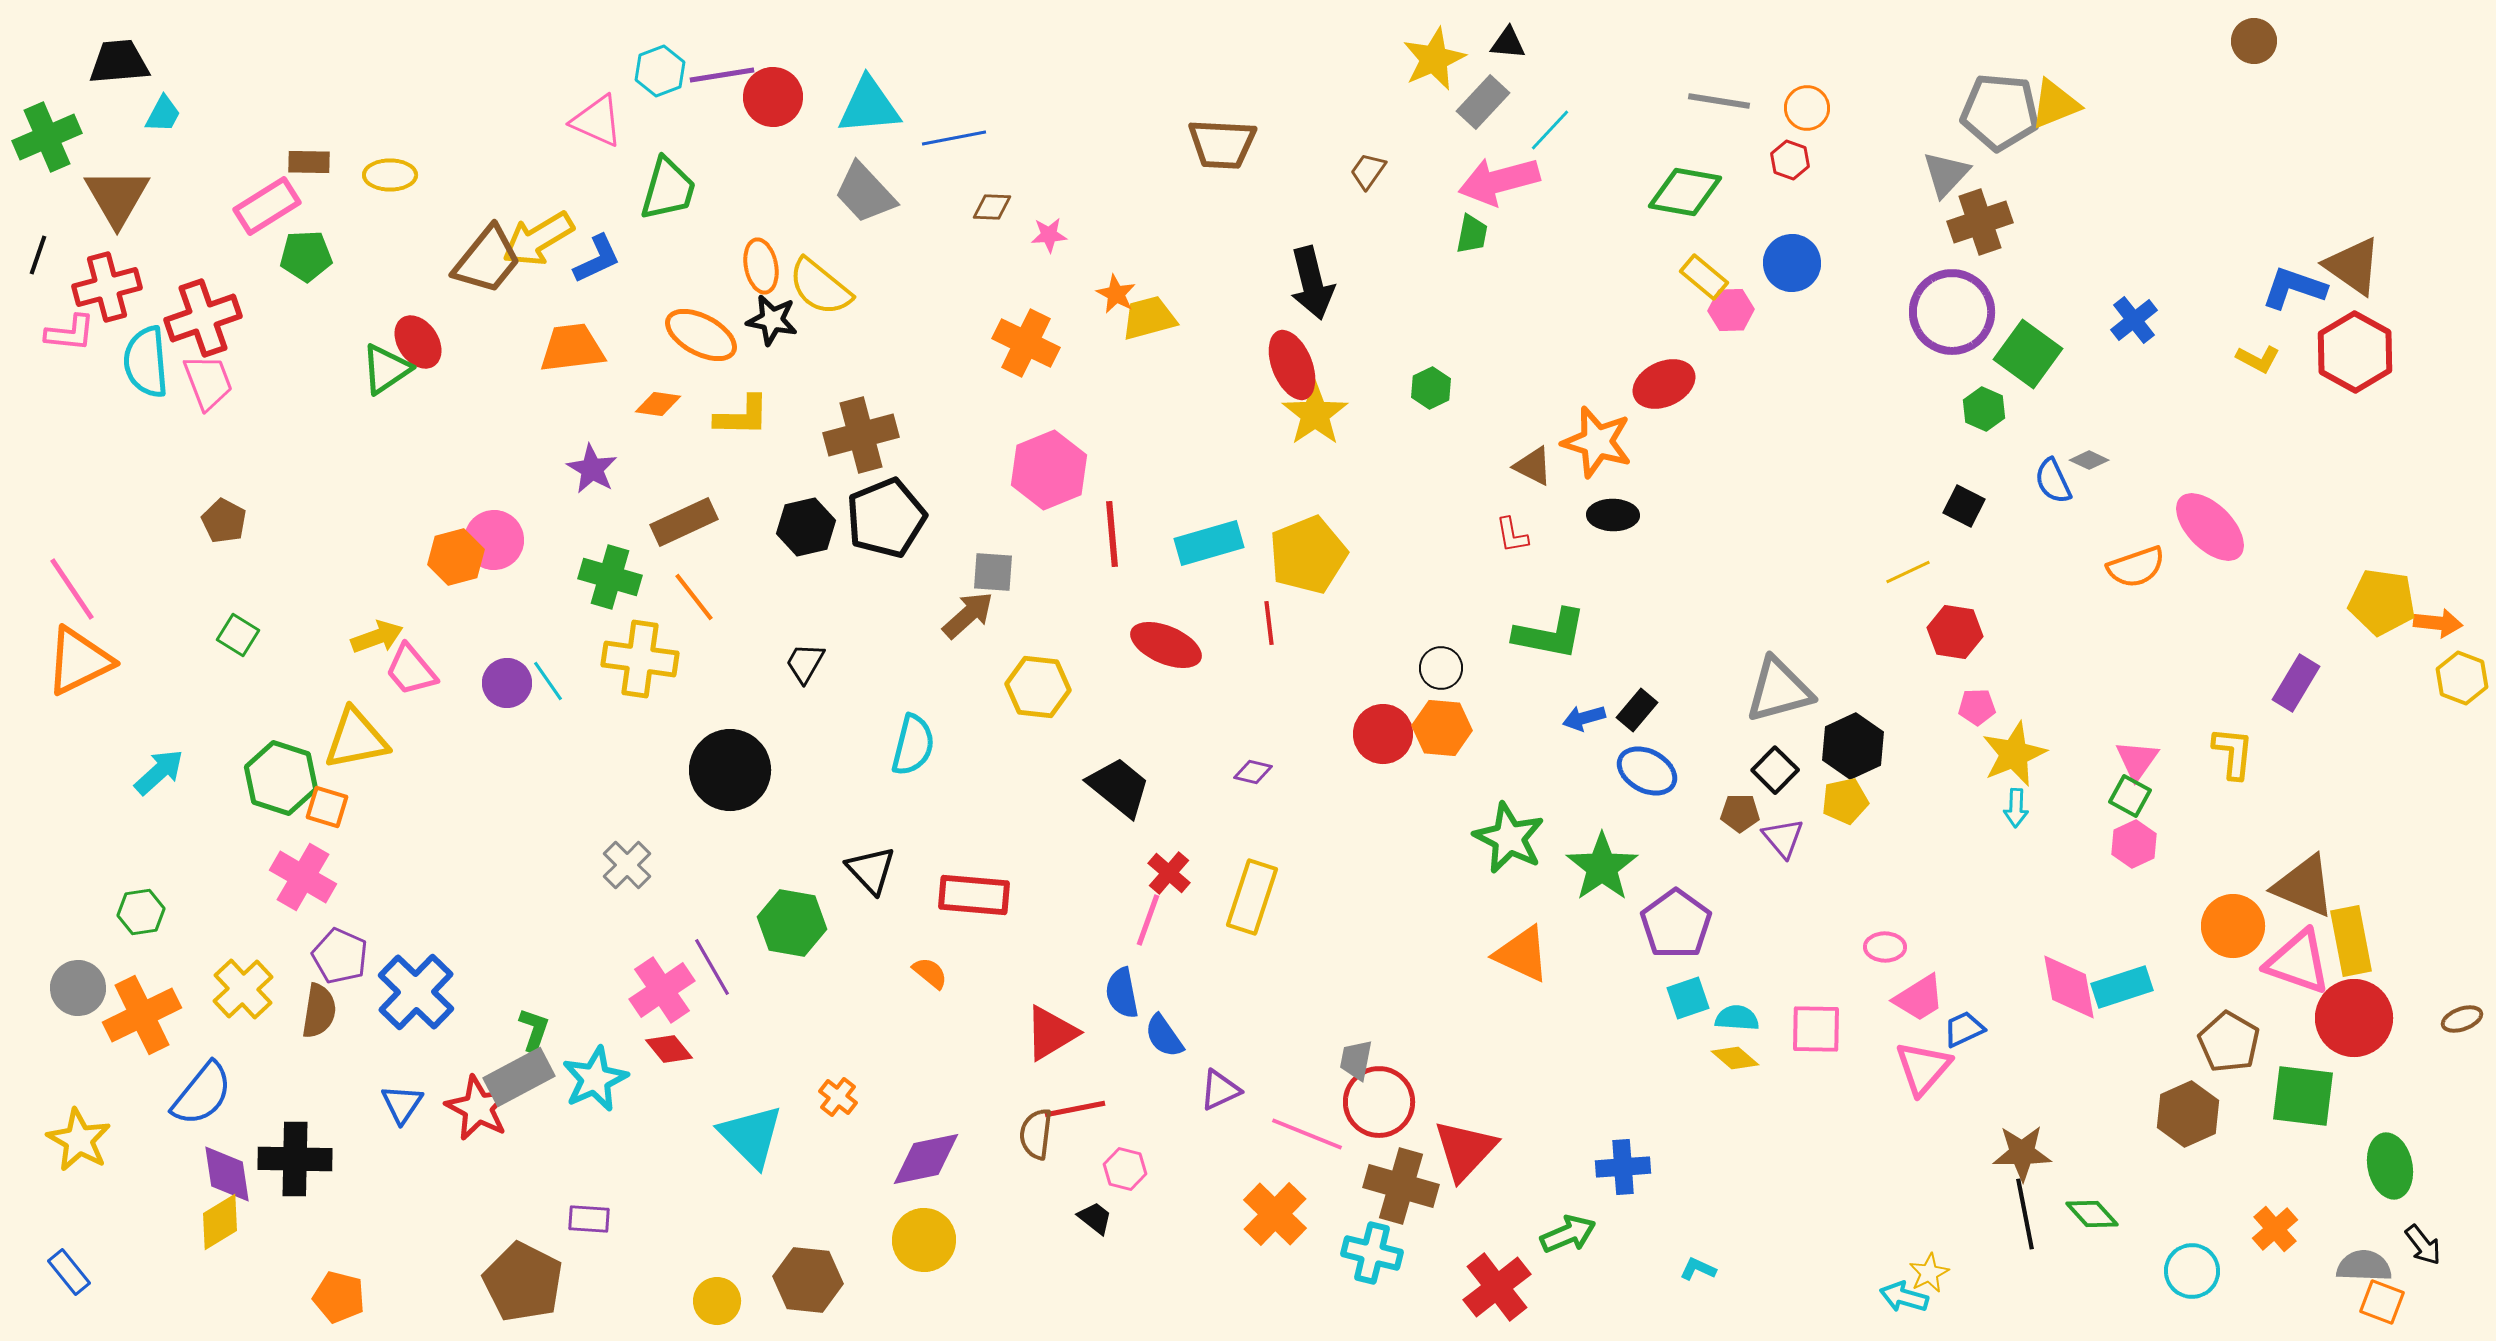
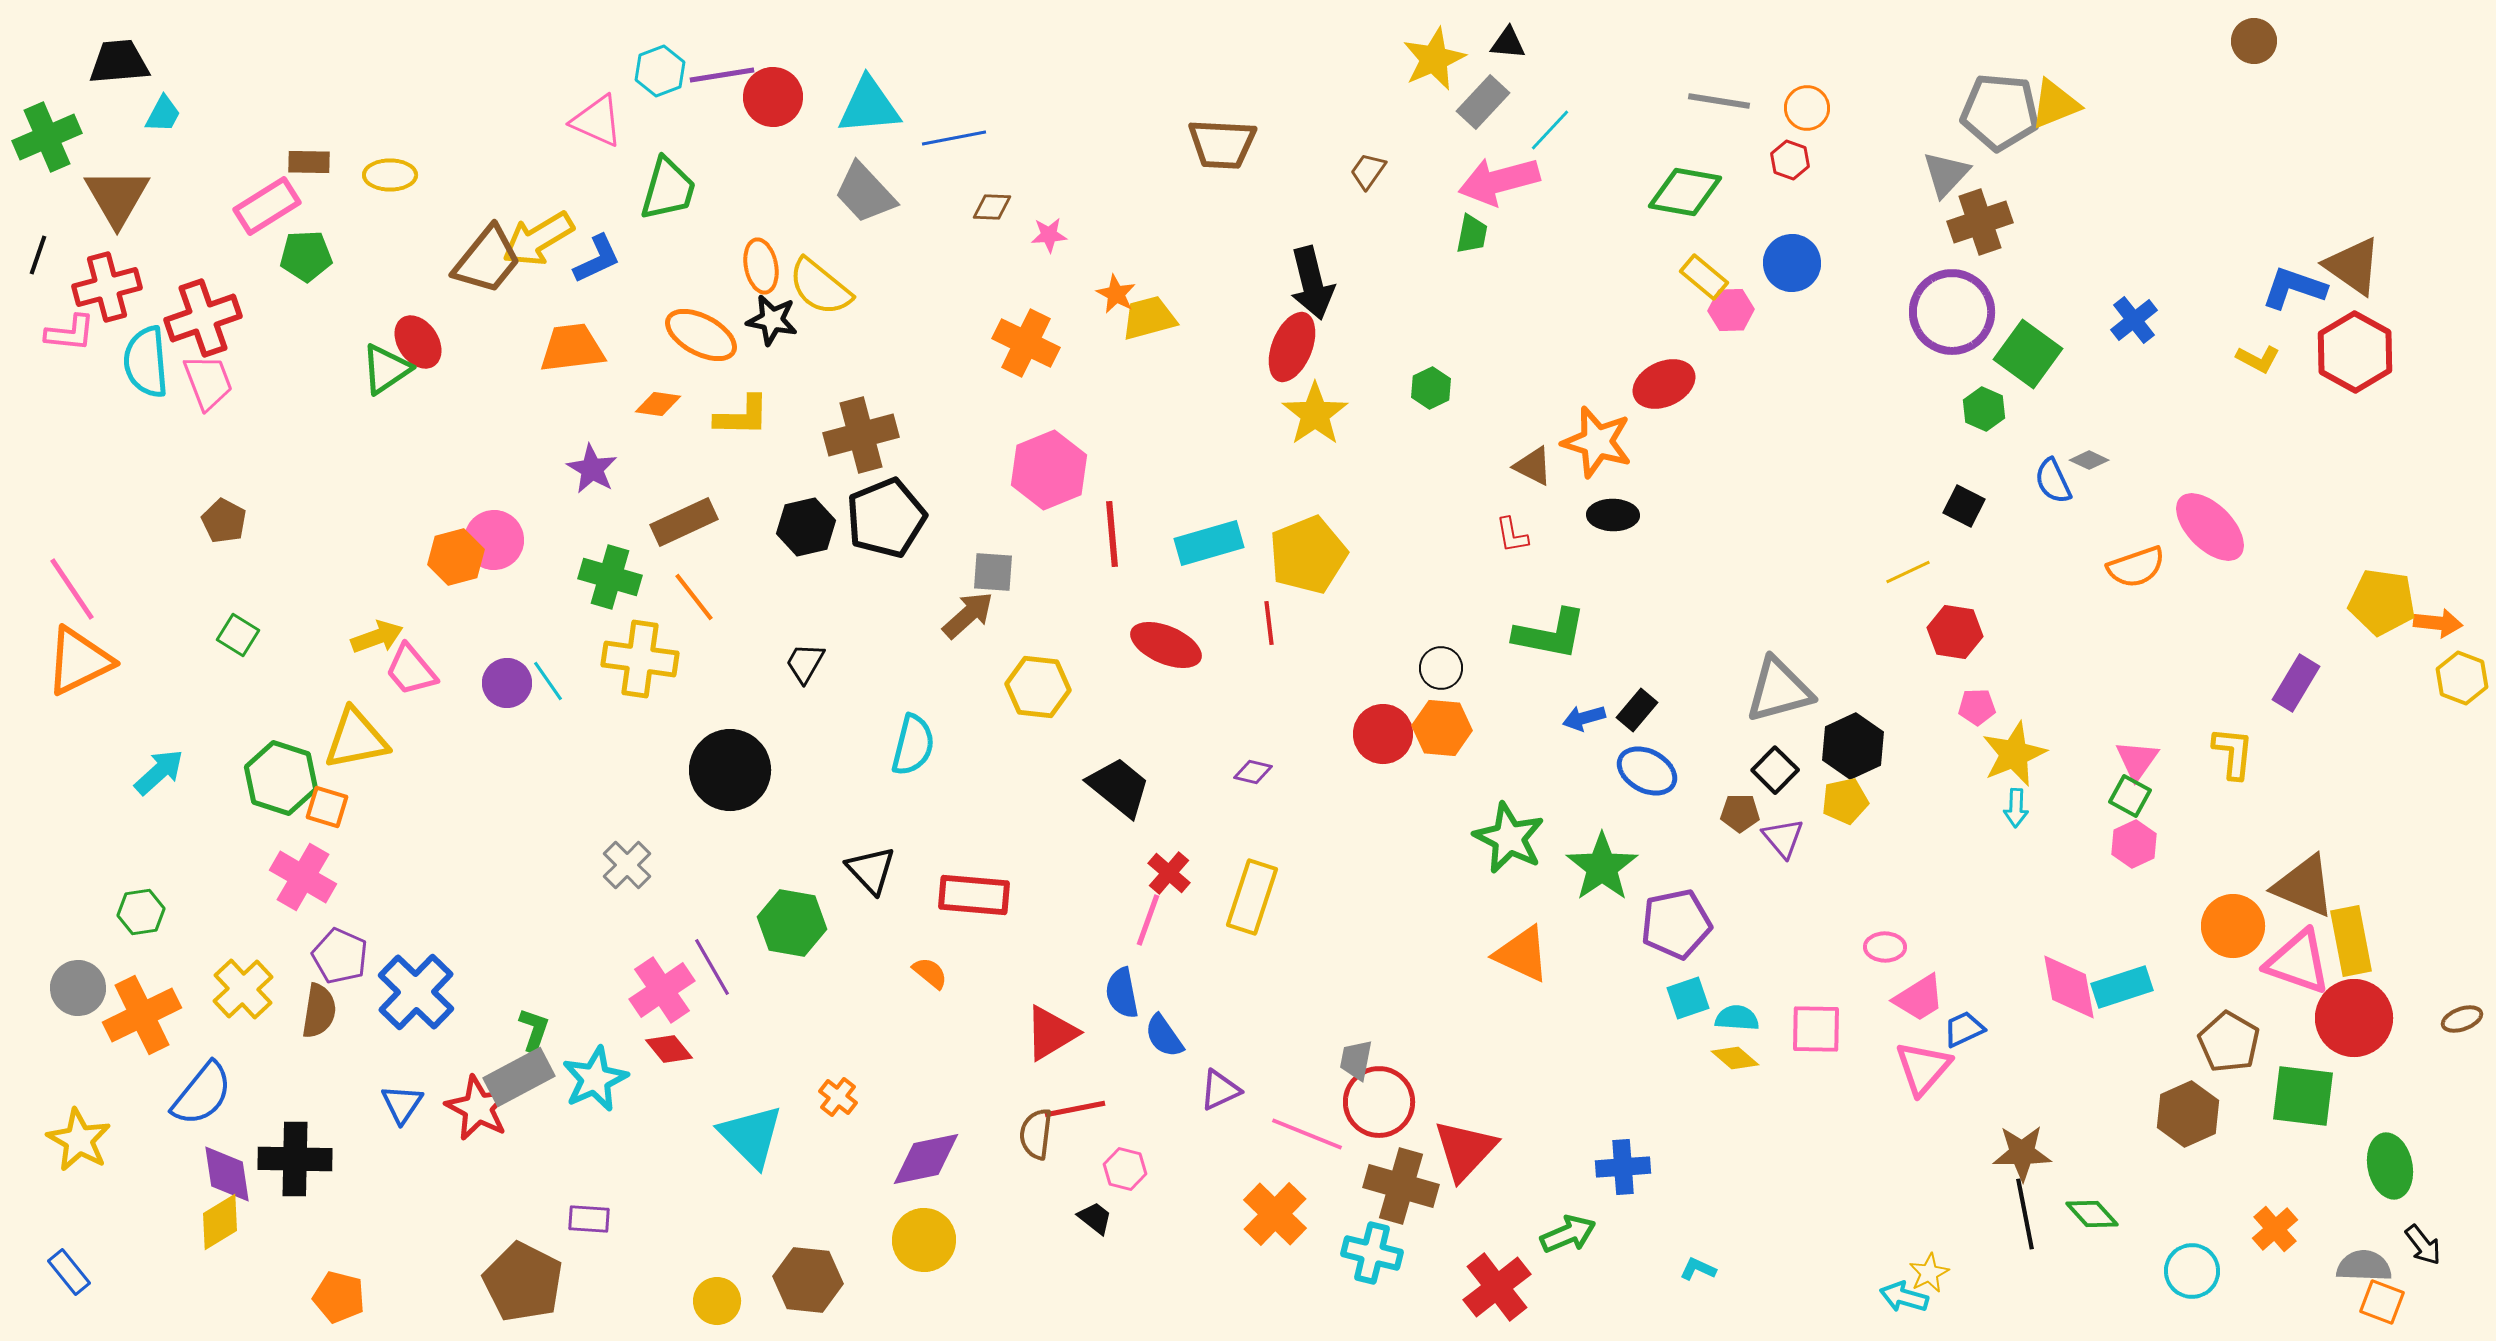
red ellipse at (1292, 365): moved 18 px up; rotated 44 degrees clockwise
purple pentagon at (1676, 924): rotated 24 degrees clockwise
